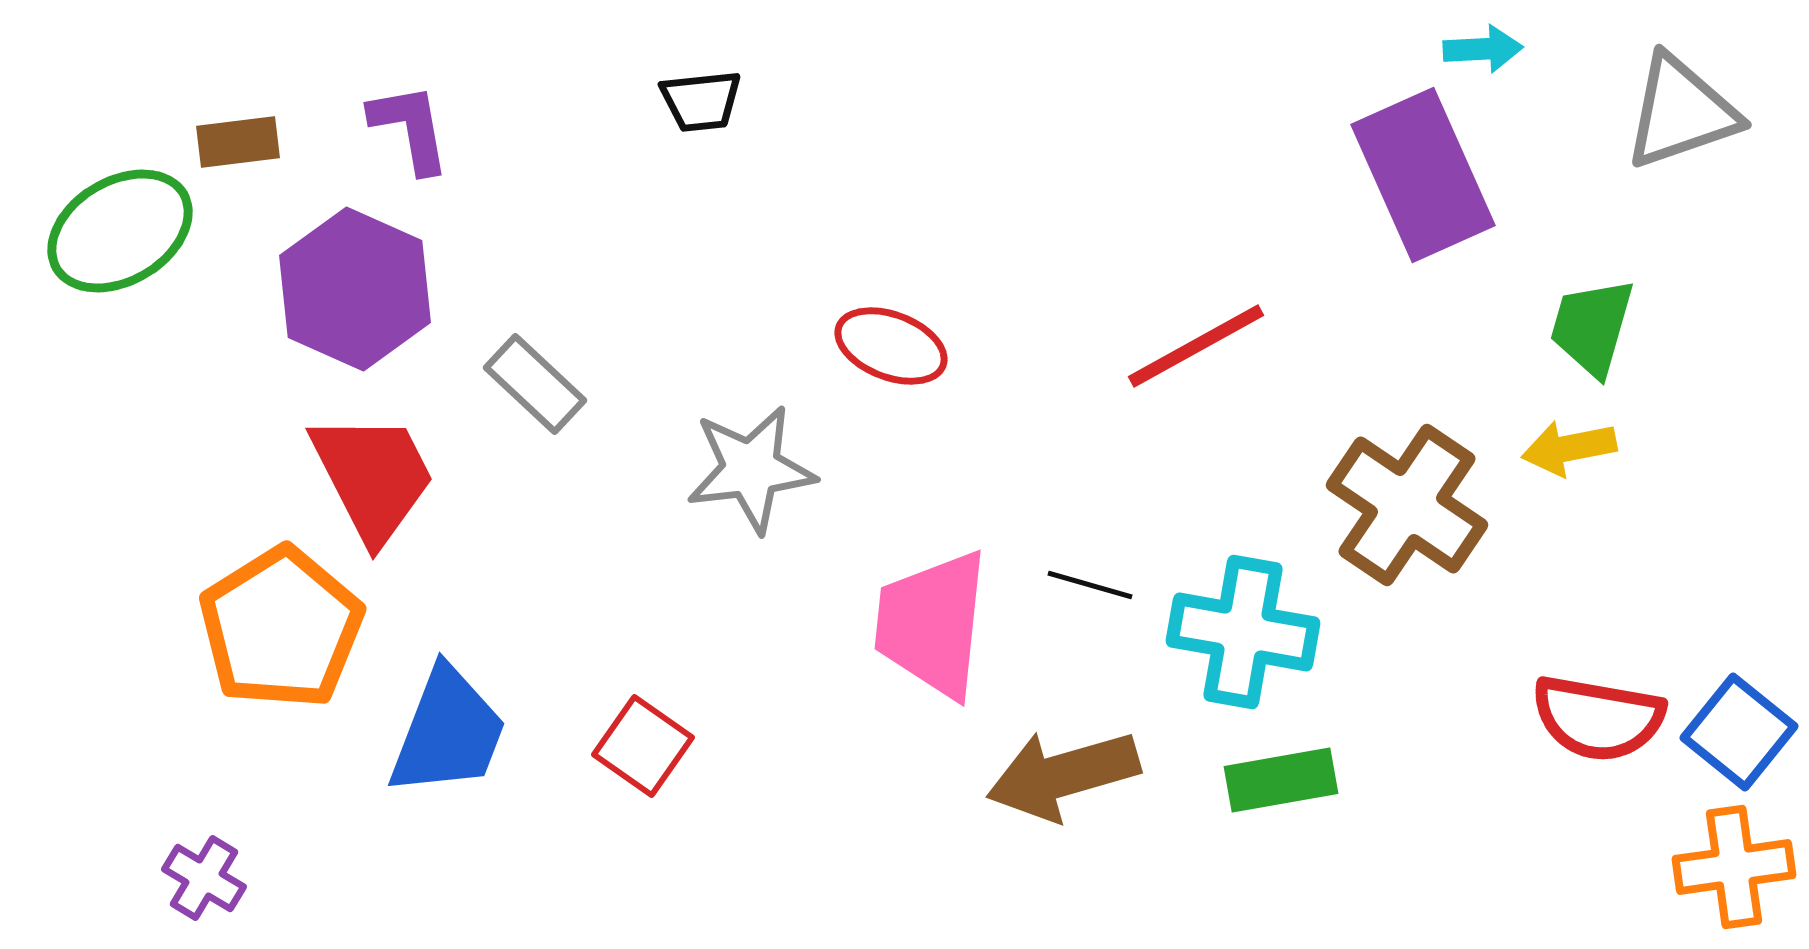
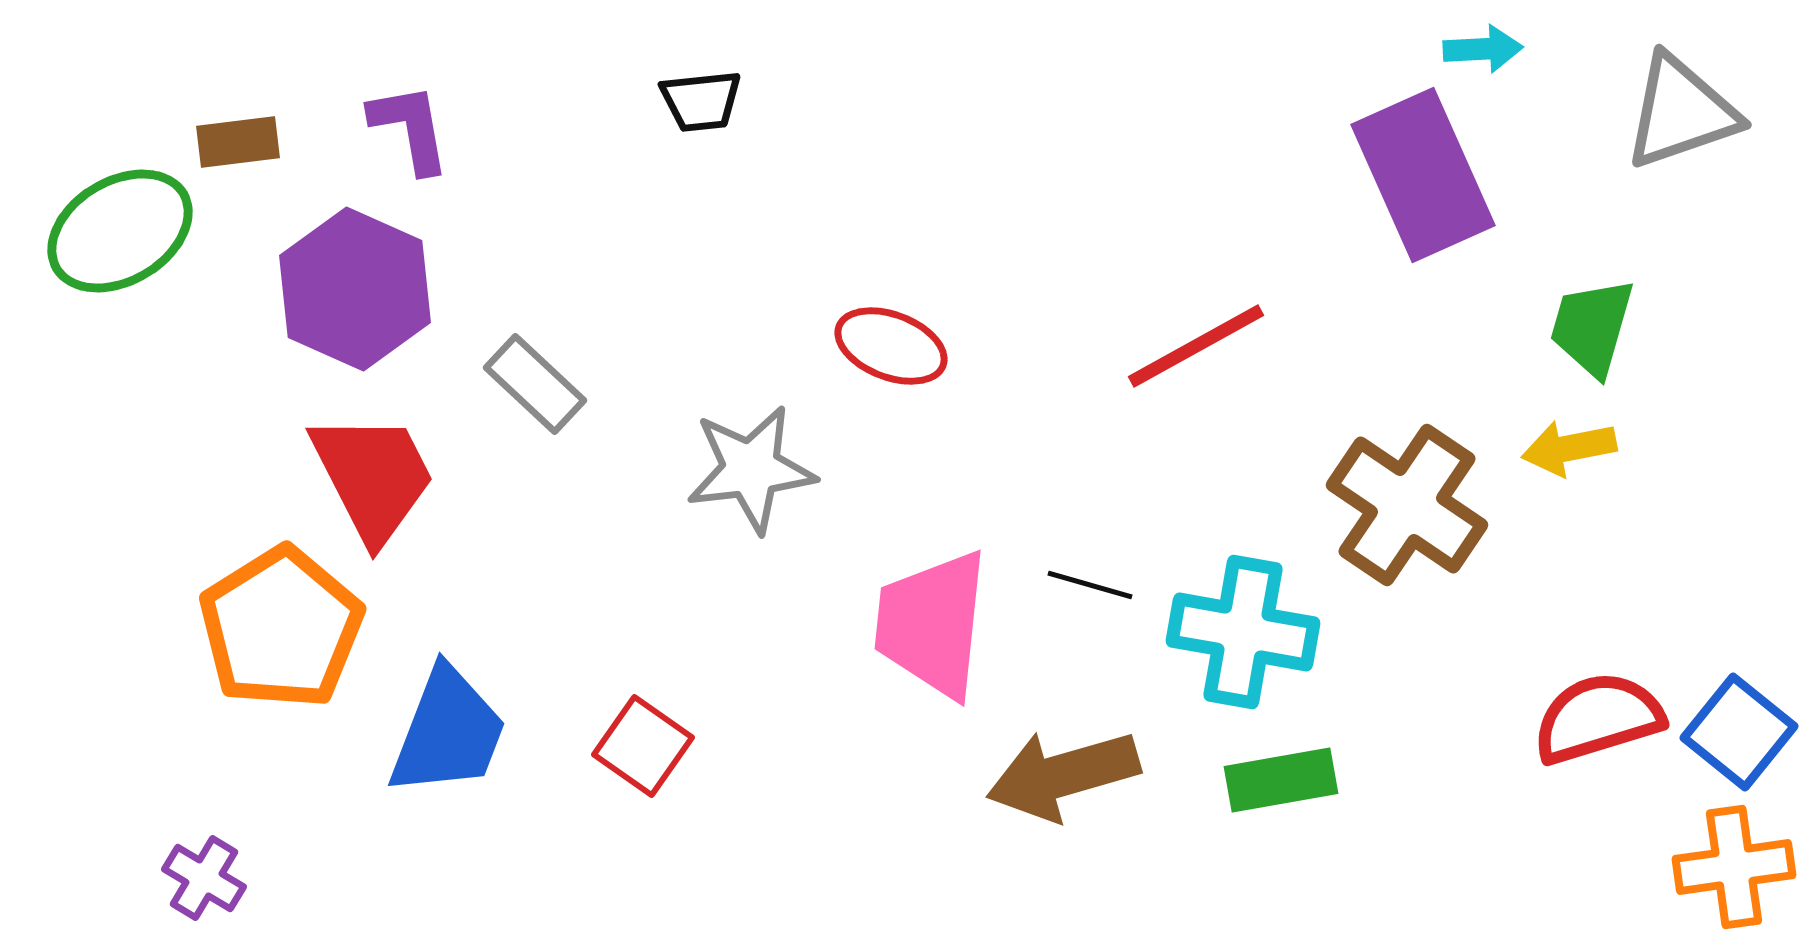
red semicircle: rotated 153 degrees clockwise
